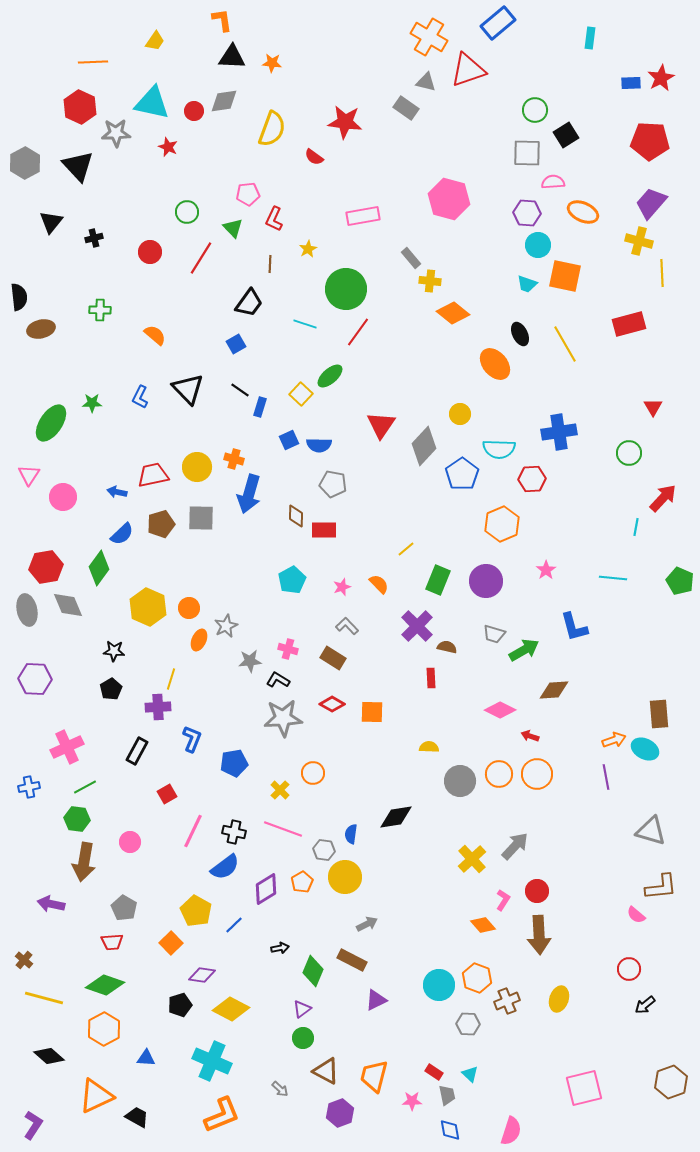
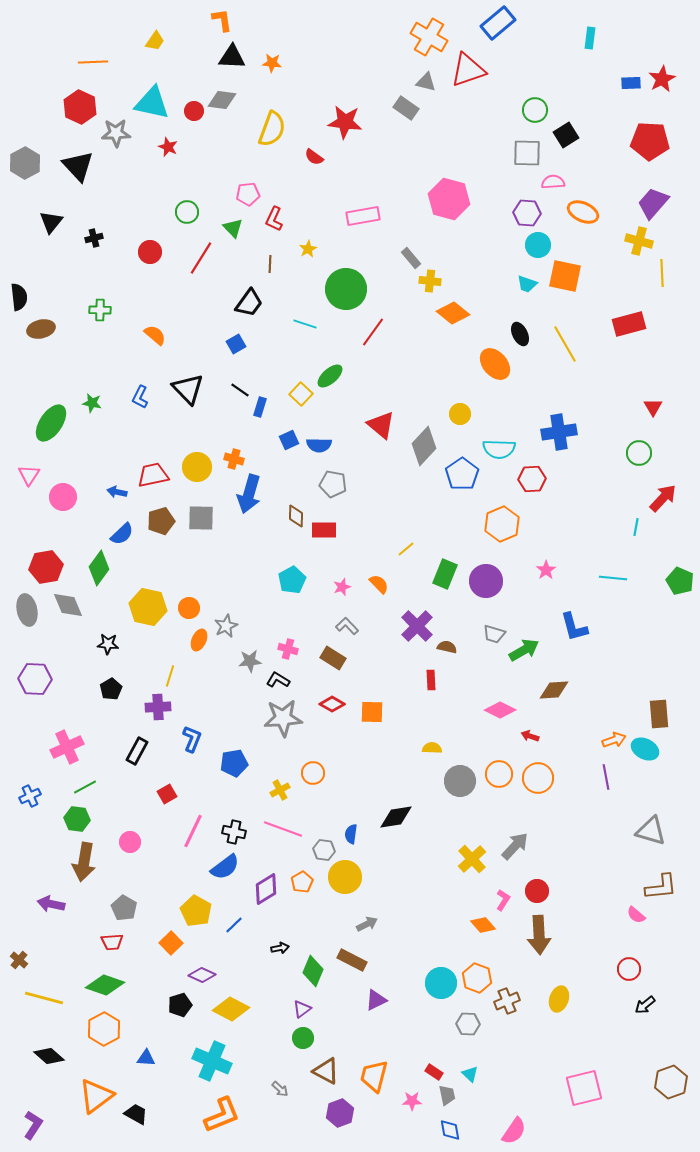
red star at (661, 78): moved 1 px right, 1 px down
gray diamond at (224, 101): moved 2 px left, 1 px up; rotated 16 degrees clockwise
purple trapezoid at (651, 203): moved 2 px right
red line at (358, 332): moved 15 px right
green star at (92, 403): rotated 12 degrees clockwise
red triangle at (381, 425): rotated 24 degrees counterclockwise
green circle at (629, 453): moved 10 px right
brown pentagon at (161, 524): moved 3 px up
green rectangle at (438, 580): moved 7 px right, 6 px up
yellow hexagon at (148, 607): rotated 12 degrees counterclockwise
black star at (114, 651): moved 6 px left, 7 px up
red rectangle at (431, 678): moved 2 px down
yellow line at (171, 679): moved 1 px left, 3 px up
yellow semicircle at (429, 747): moved 3 px right, 1 px down
orange circle at (537, 774): moved 1 px right, 4 px down
blue cross at (29, 787): moved 1 px right, 9 px down; rotated 15 degrees counterclockwise
yellow cross at (280, 790): rotated 18 degrees clockwise
brown cross at (24, 960): moved 5 px left
purple diamond at (202, 975): rotated 16 degrees clockwise
cyan circle at (439, 985): moved 2 px right, 2 px up
orange triangle at (96, 1096): rotated 12 degrees counterclockwise
black trapezoid at (137, 1117): moved 1 px left, 3 px up
pink semicircle at (511, 1131): moved 3 px right; rotated 16 degrees clockwise
